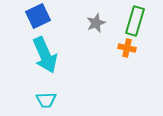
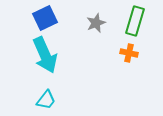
blue square: moved 7 px right, 2 px down
orange cross: moved 2 px right, 5 px down
cyan trapezoid: rotated 50 degrees counterclockwise
